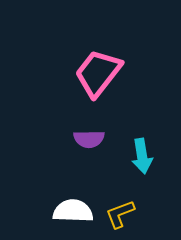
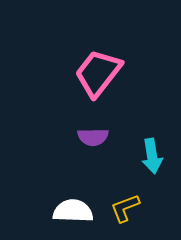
purple semicircle: moved 4 px right, 2 px up
cyan arrow: moved 10 px right
yellow L-shape: moved 5 px right, 6 px up
